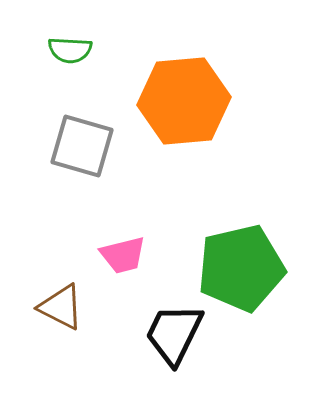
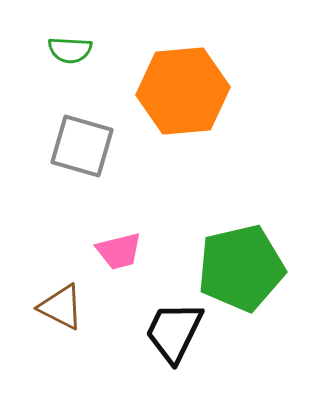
orange hexagon: moved 1 px left, 10 px up
pink trapezoid: moved 4 px left, 4 px up
black trapezoid: moved 2 px up
